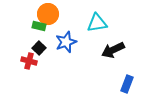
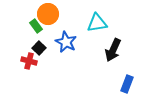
green rectangle: moved 3 px left; rotated 40 degrees clockwise
blue star: rotated 25 degrees counterclockwise
black arrow: rotated 40 degrees counterclockwise
